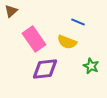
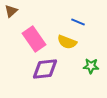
green star: rotated 21 degrees counterclockwise
